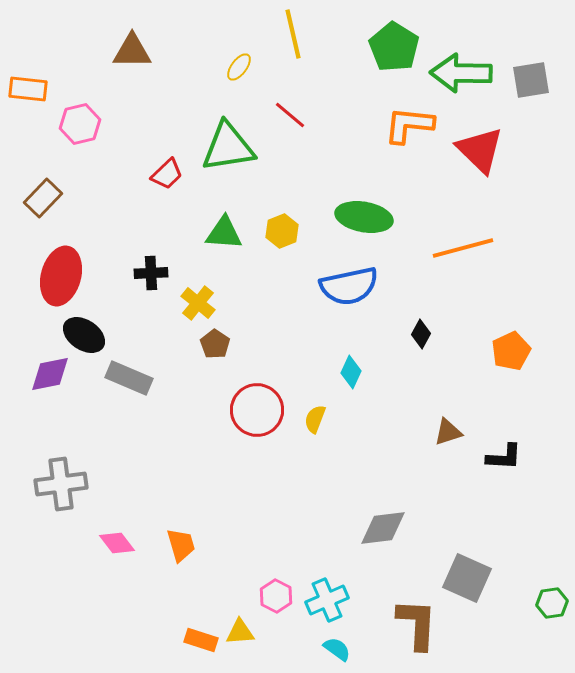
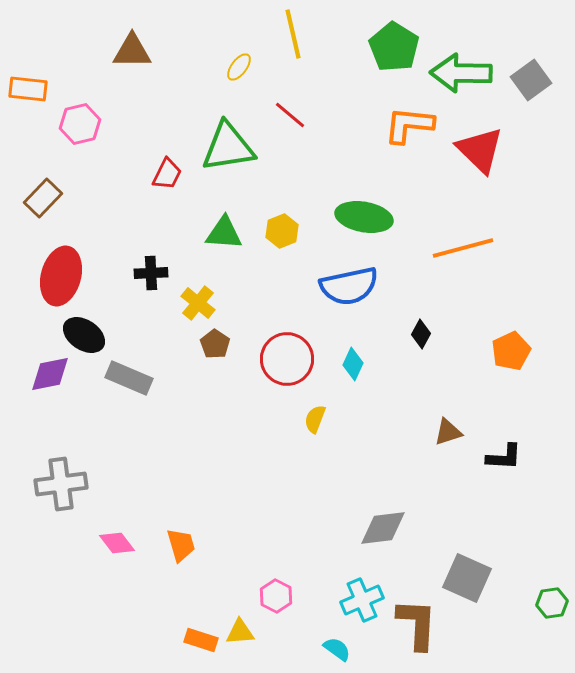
gray square at (531, 80): rotated 27 degrees counterclockwise
red trapezoid at (167, 174): rotated 20 degrees counterclockwise
cyan diamond at (351, 372): moved 2 px right, 8 px up
red circle at (257, 410): moved 30 px right, 51 px up
cyan cross at (327, 600): moved 35 px right
